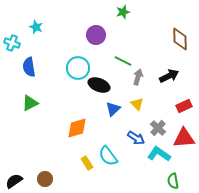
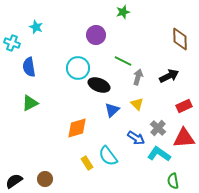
blue triangle: moved 1 px left, 1 px down
